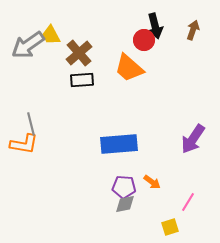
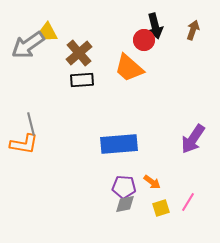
yellow trapezoid: moved 3 px left, 3 px up
yellow square: moved 9 px left, 19 px up
